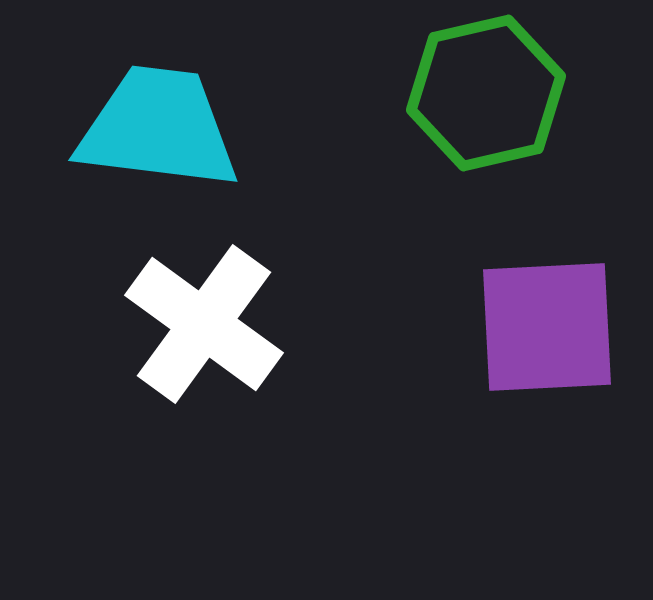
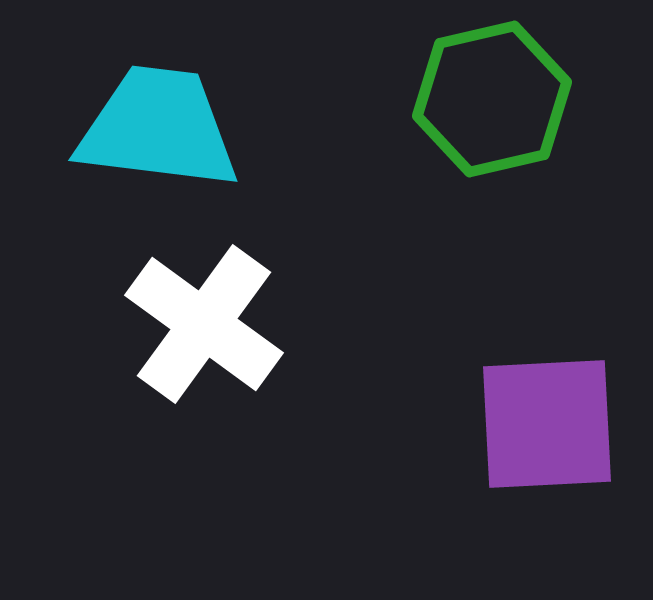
green hexagon: moved 6 px right, 6 px down
purple square: moved 97 px down
